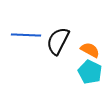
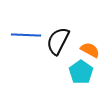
cyan pentagon: moved 9 px left; rotated 10 degrees clockwise
